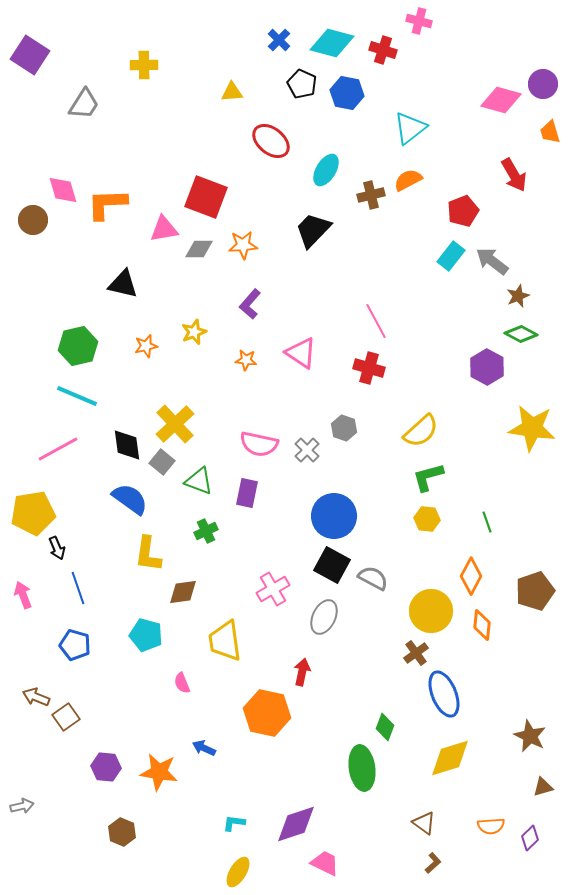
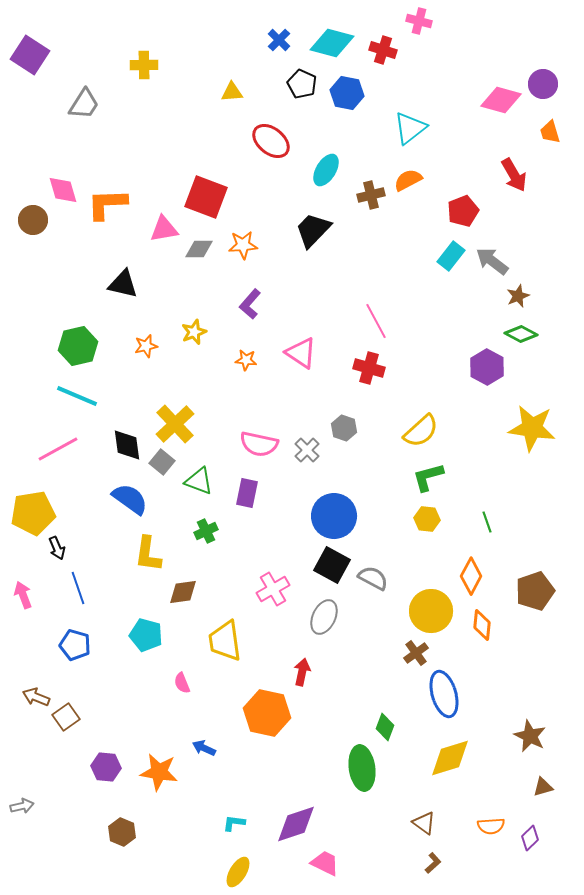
blue ellipse at (444, 694): rotated 6 degrees clockwise
